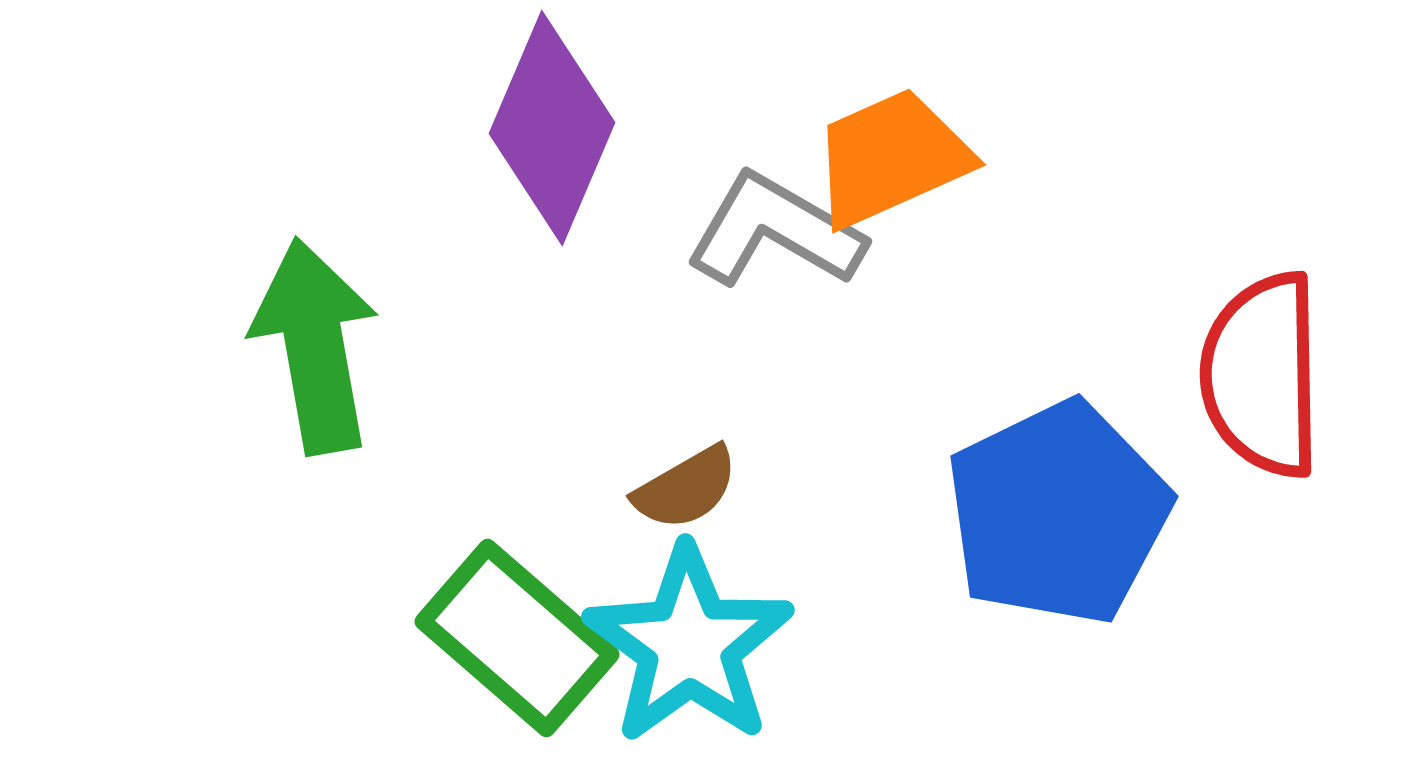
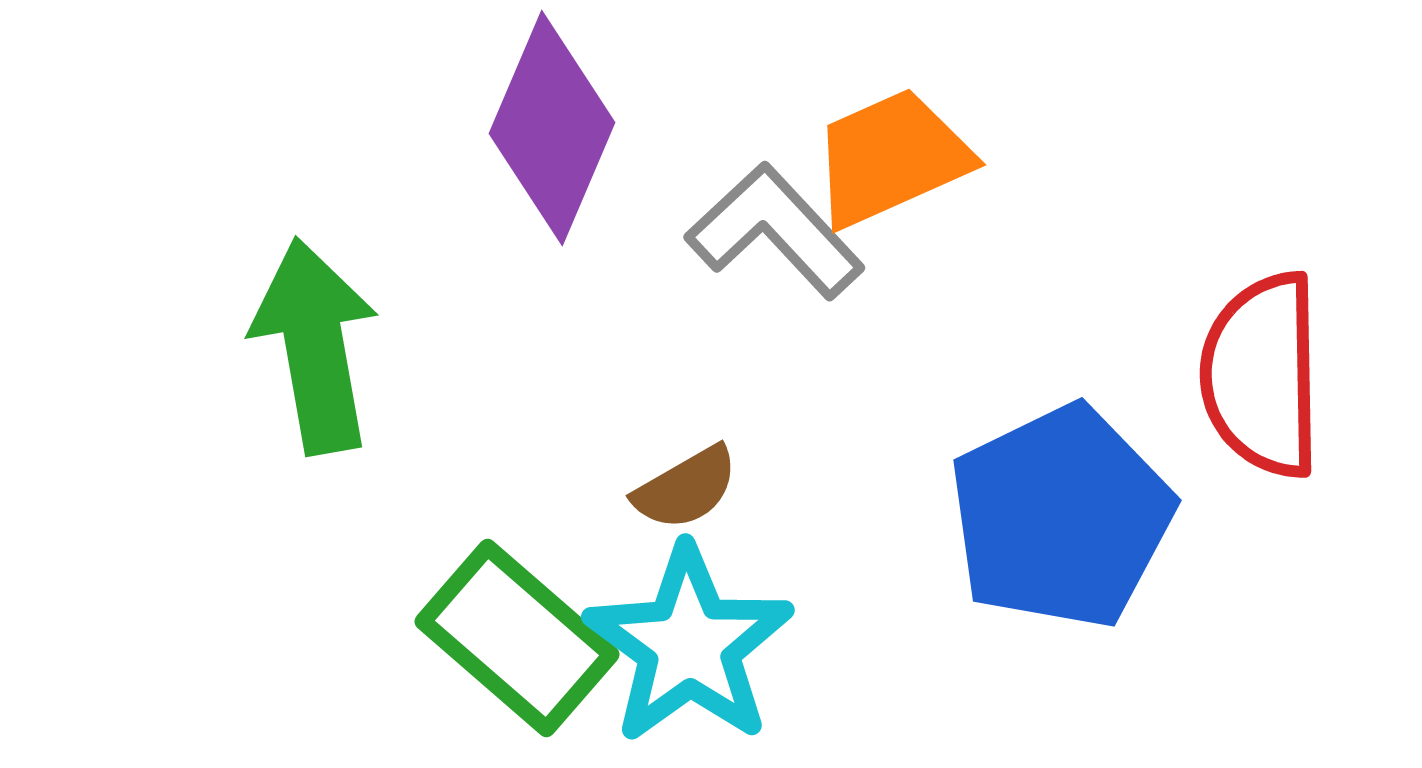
gray L-shape: rotated 17 degrees clockwise
blue pentagon: moved 3 px right, 4 px down
